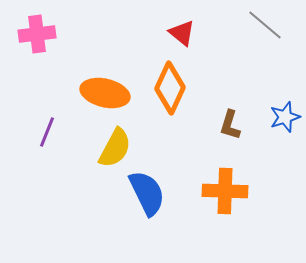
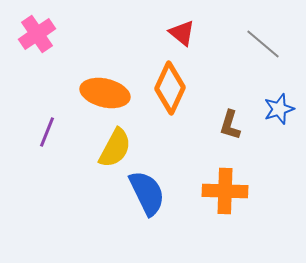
gray line: moved 2 px left, 19 px down
pink cross: rotated 27 degrees counterclockwise
blue star: moved 6 px left, 8 px up
